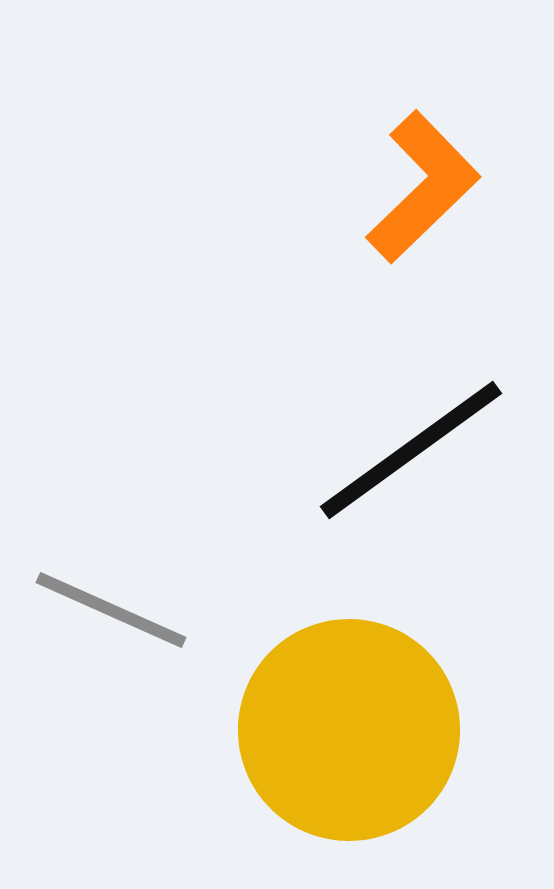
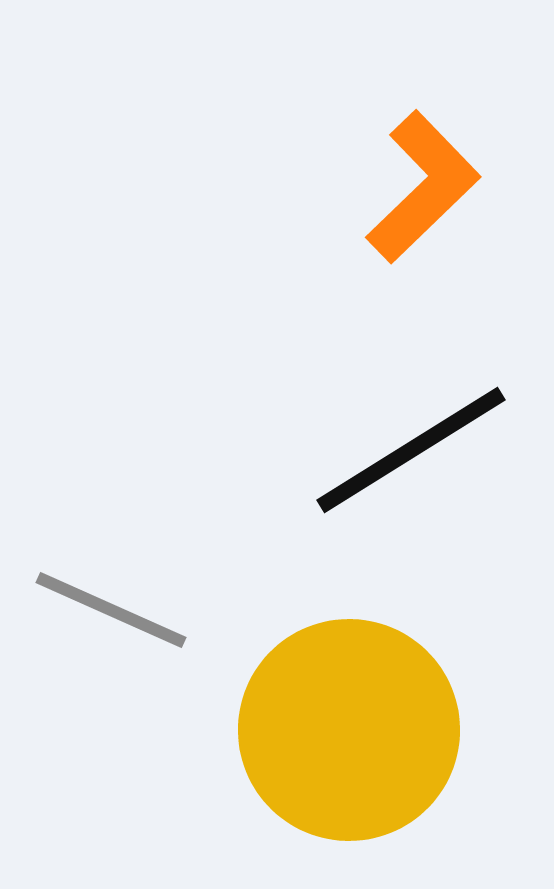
black line: rotated 4 degrees clockwise
